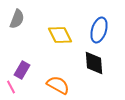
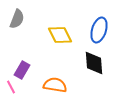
orange semicircle: moved 3 px left; rotated 20 degrees counterclockwise
